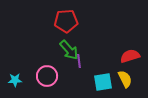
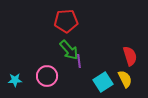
red semicircle: rotated 90 degrees clockwise
cyan square: rotated 24 degrees counterclockwise
